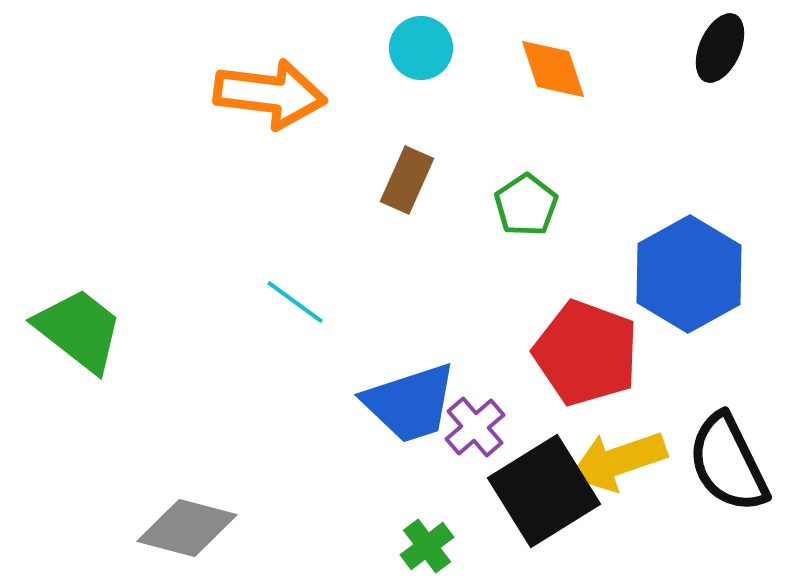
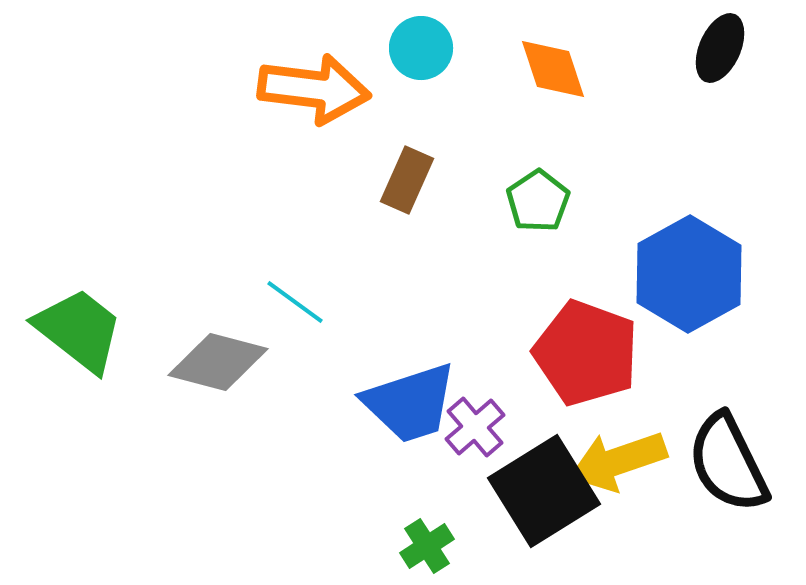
orange arrow: moved 44 px right, 5 px up
green pentagon: moved 12 px right, 4 px up
gray diamond: moved 31 px right, 166 px up
green cross: rotated 4 degrees clockwise
